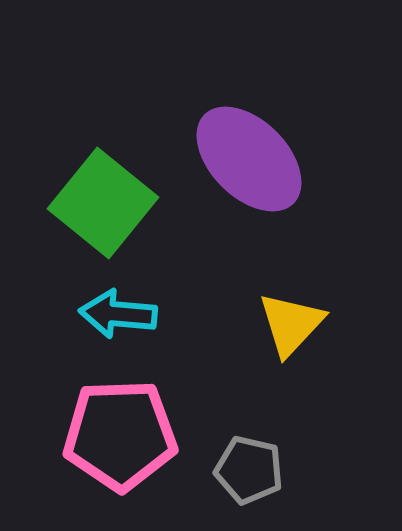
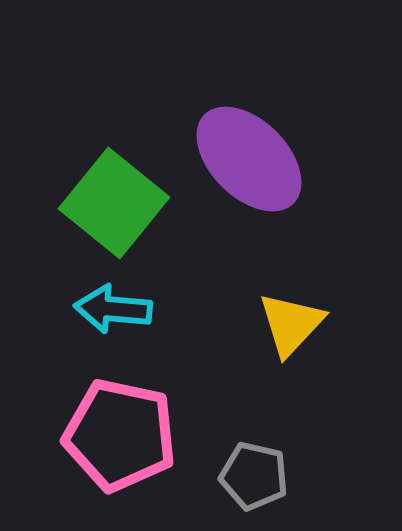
green square: moved 11 px right
cyan arrow: moved 5 px left, 5 px up
pink pentagon: rotated 14 degrees clockwise
gray pentagon: moved 5 px right, 6 px down
